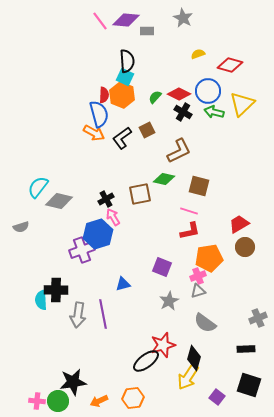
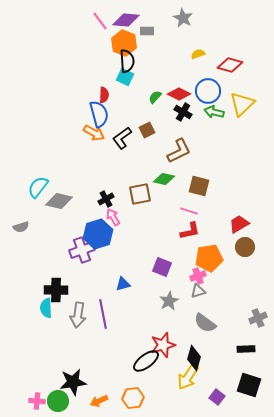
orange hexagon at (122, 95): moved 2 px right, 52 px up
cyan semicircle at (41, 300): moved 5 px right, 8 px down
